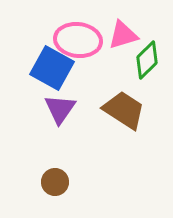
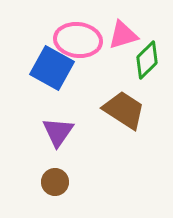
purple triangle: moved 2 px left, 23 px down
